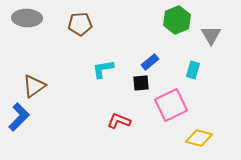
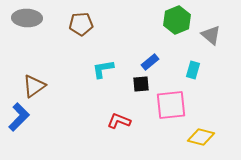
brown pentagon: moved 1 px right
gray triangle: rotated 20 degrees counterclockwise
black square: moved 1 px down
pink square: rotated 20 degrees clockwise
yellow diamond: moved 2 px right, 1 px up
